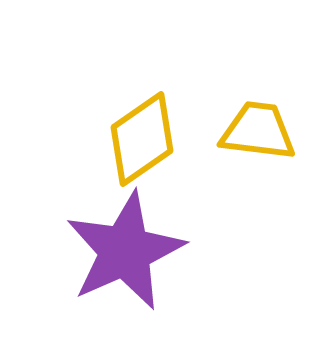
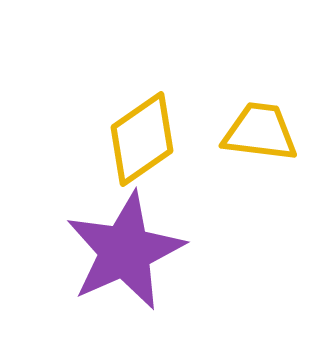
yellow trapezoid: moved 2 px right, 1 px down
